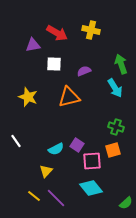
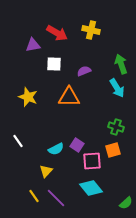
cyan arrow: moved 2 px right
orange triangle: rotated 15 degrees clockwise
white line: moved 2 px right
yellow line: rotated 16 degrees clockwise
